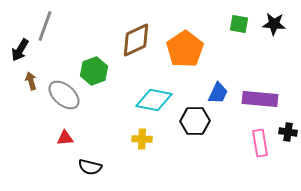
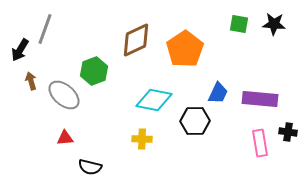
gray line: moved 3 px down
